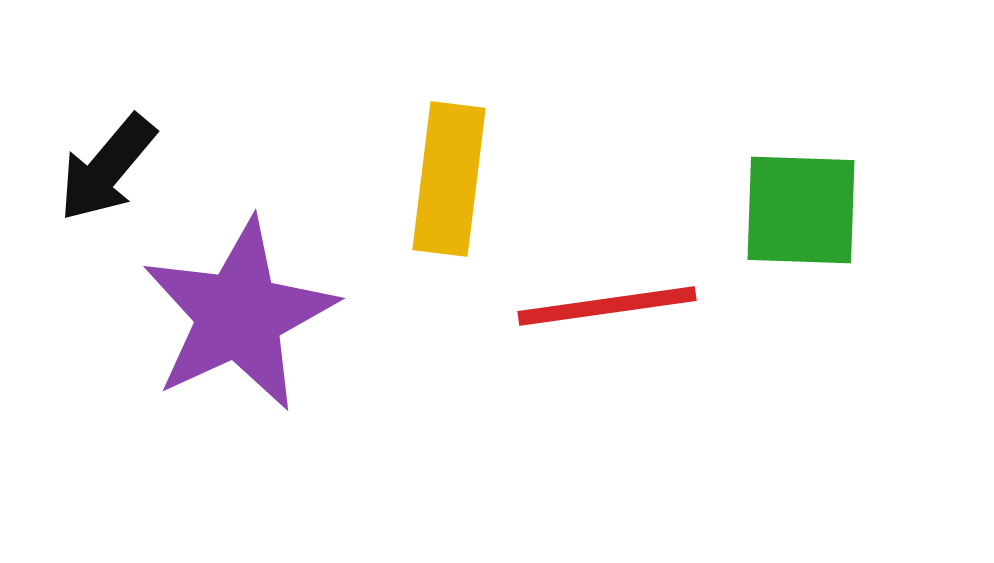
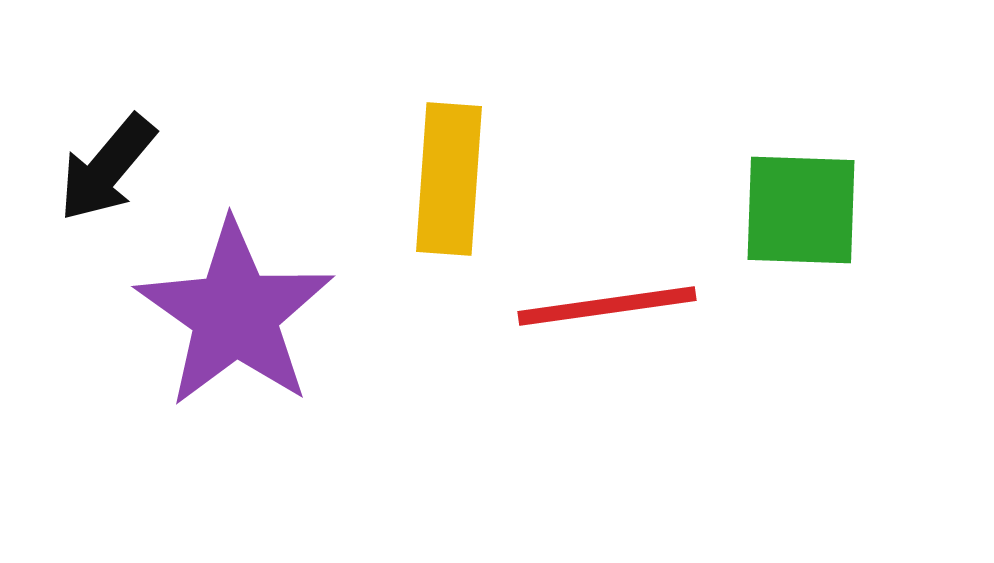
yellow rectangle: rotated 3 degrees counterclockwise
purple star: moved 4 px left, 1 px up; rotated 12 degrees counterclockwise
